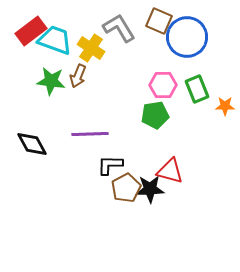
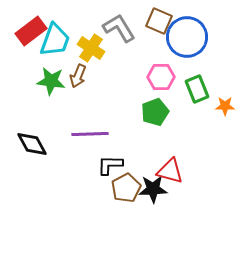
cyan trapezoid: rotated 90 degrees clockwise
pink hexagon: moved 2 px left, 8 px up
green pentagon: moved 3 px up; rotated 12 degrees counterclockwise
black star: moved 3 px right
